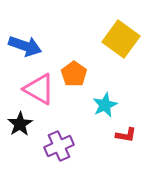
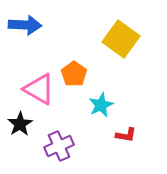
blue arrow: moved 21 px up; rotated 16 degrees counterclockwise
cyan star: moved 4 px left
